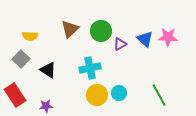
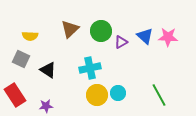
blue triangle: moved 3 px up
purple triangle: moved 1 px right, 2 px up
gray square: rotated 18 degrees counterclockwise
cyan circle: moved 1 px left
